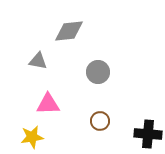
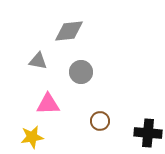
gray circle: moved 17 px left
black cross: moved 1 px up
